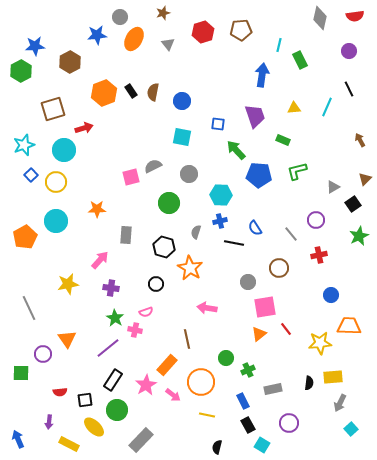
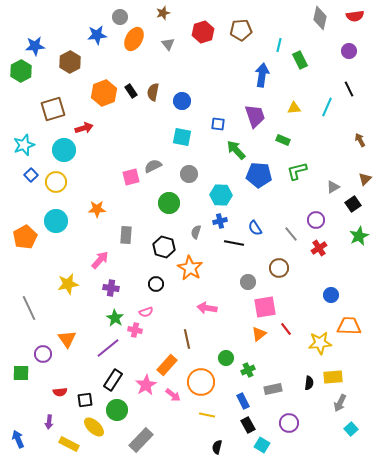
red cross at (319, 255): moved 7 px up; rotated 21 degrees counterclockwise
